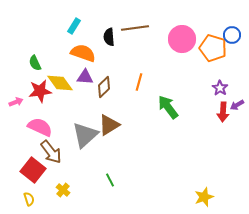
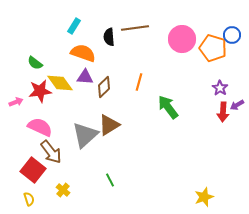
green semicircle: rotated 28 degrees counterclockwise
